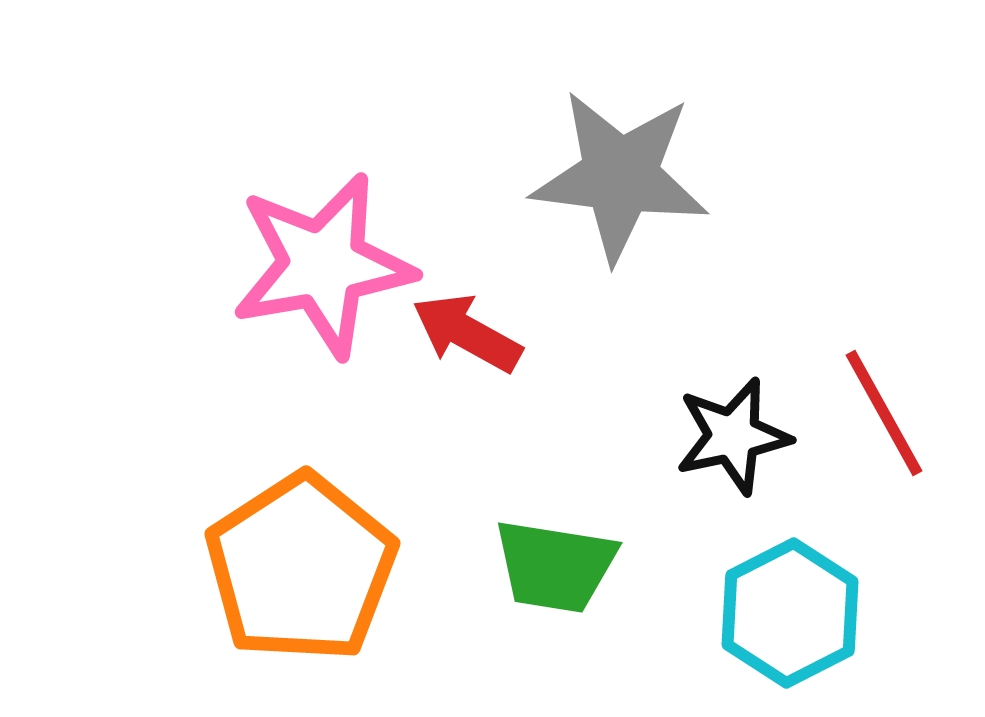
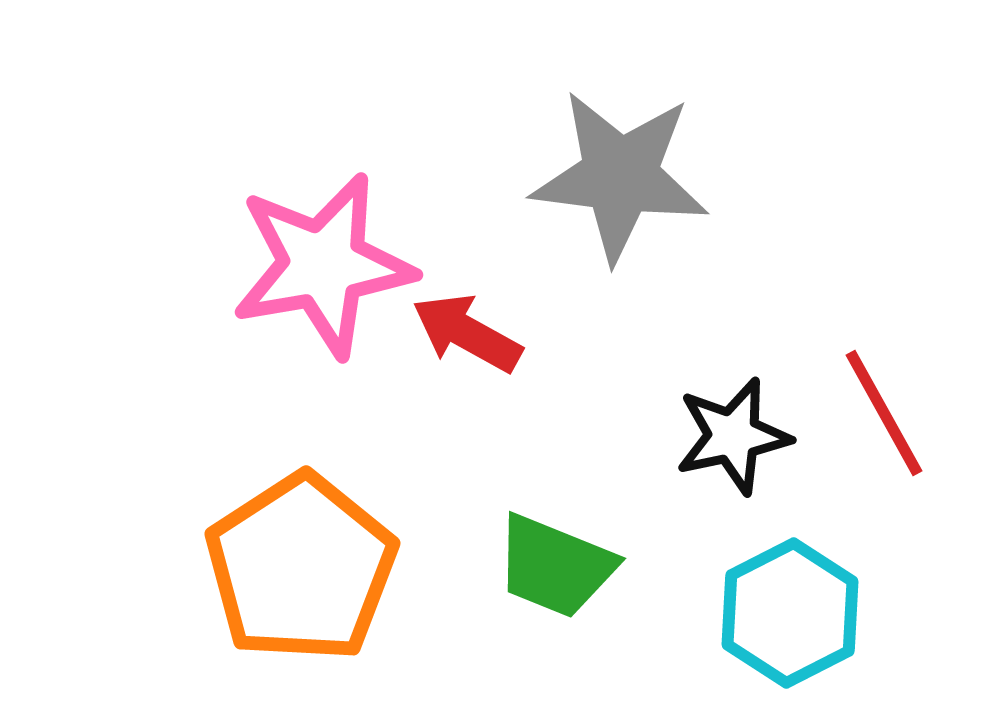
green trapezoid: rotated 13 degrees clockwise
